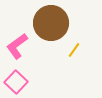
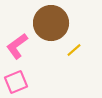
yellow line: rotated 14 degrees clockwise
pink square: rotated 25 degrees clockwise
